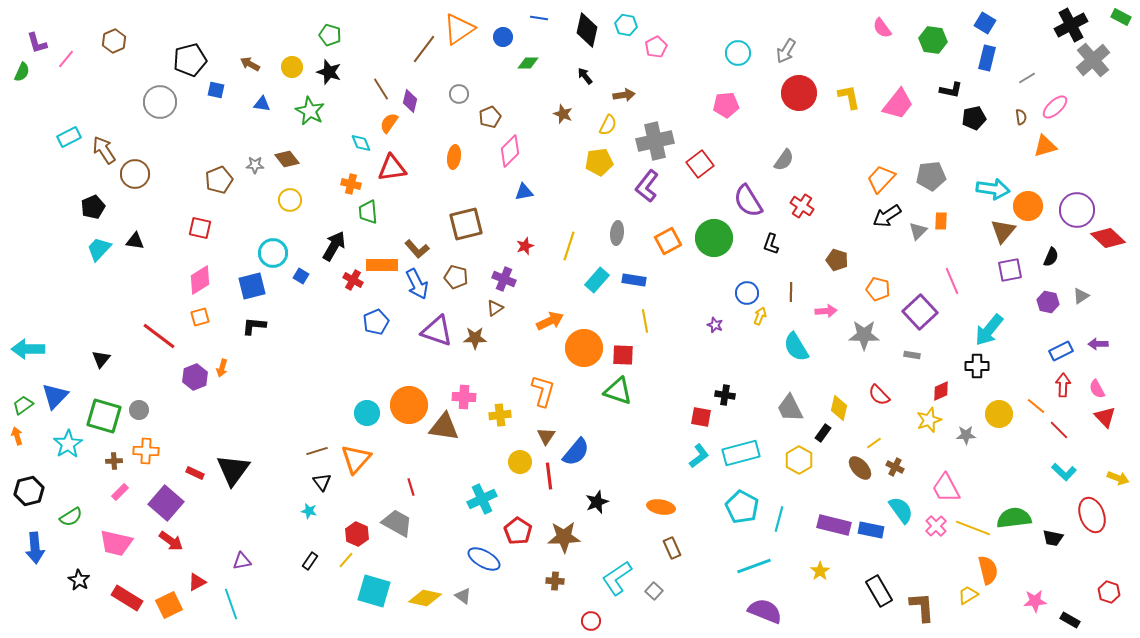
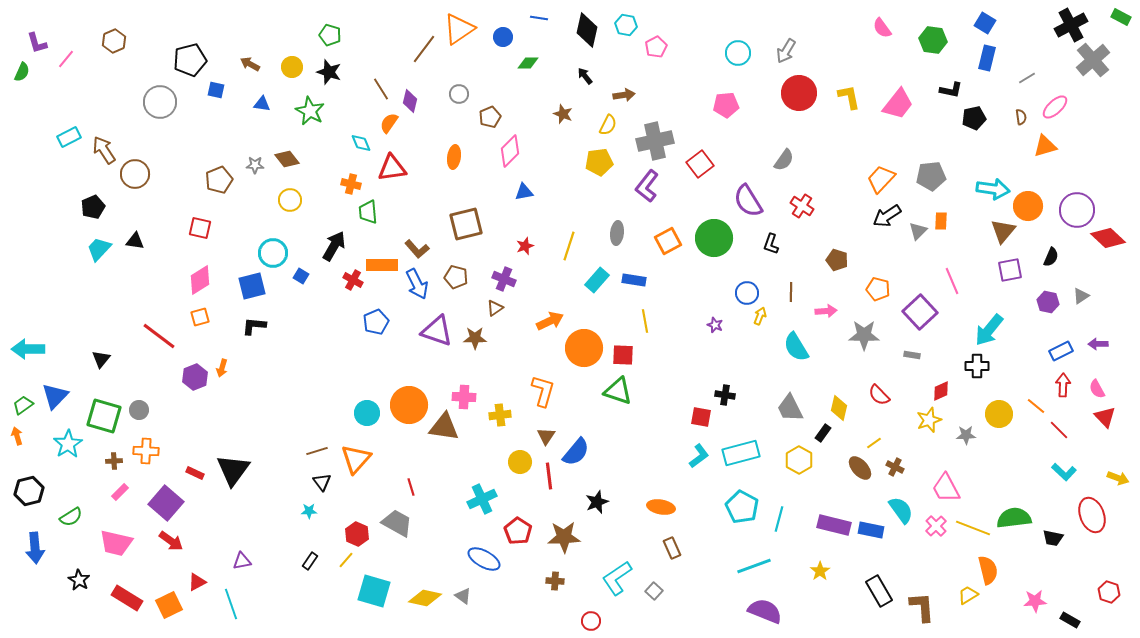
cyan star at (309, 511): rotated 14 degrees counterclockwise
